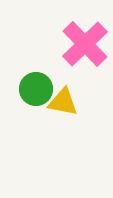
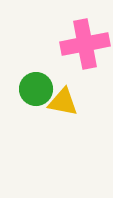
pink cross: rotated 33 degrees clockwise
